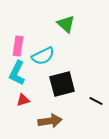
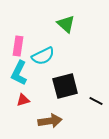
cyan L-shape: moved 2 px right
black square: moved 3 px right, 2 px down
